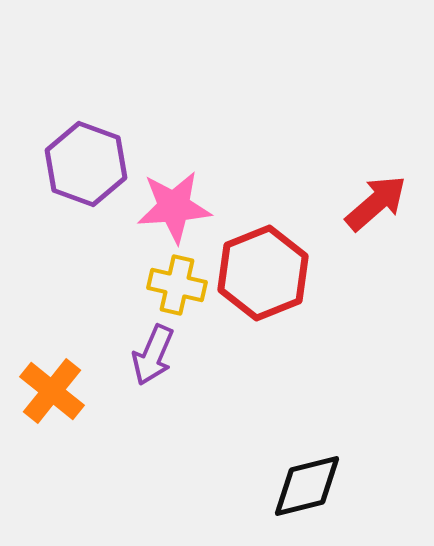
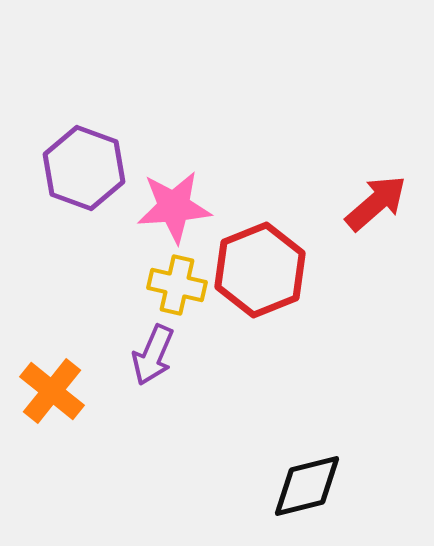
purple hexagon: moved 2 px left, 4 px down
red hexagon: moved 3 px left, 3 px up
